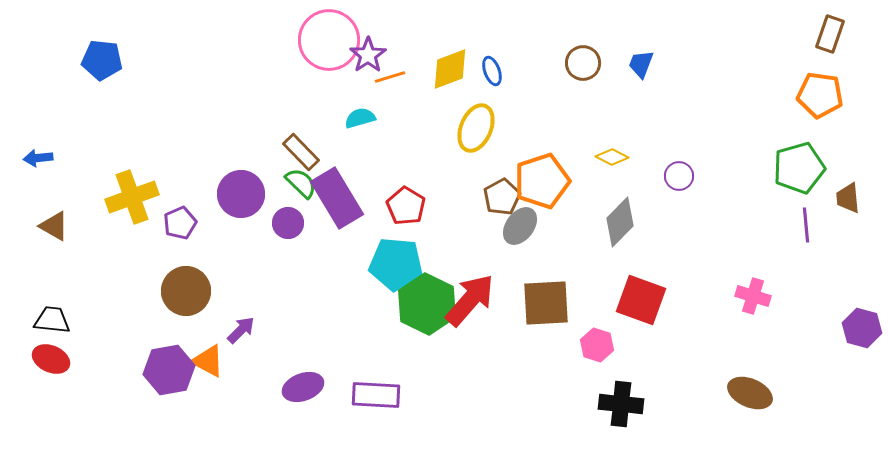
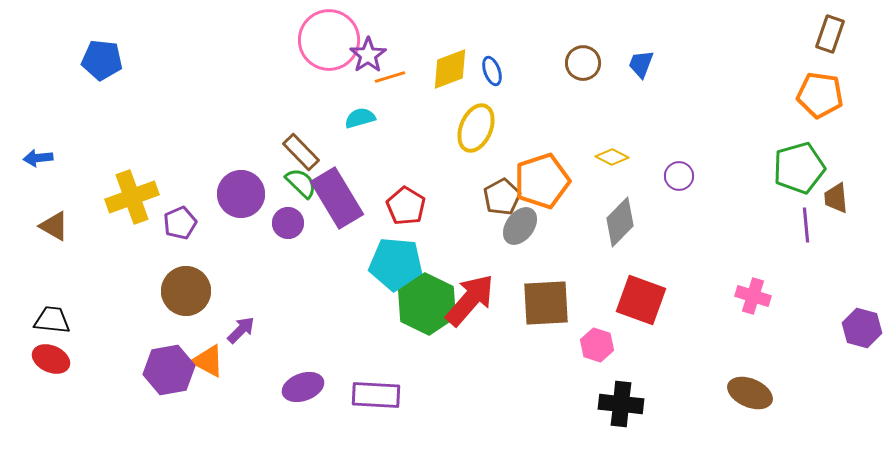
brown trapezoid at (848, 198): moved 12 px left
